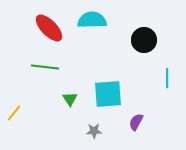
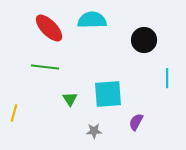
yellow line: rotated 24 degrees counterclockwise
